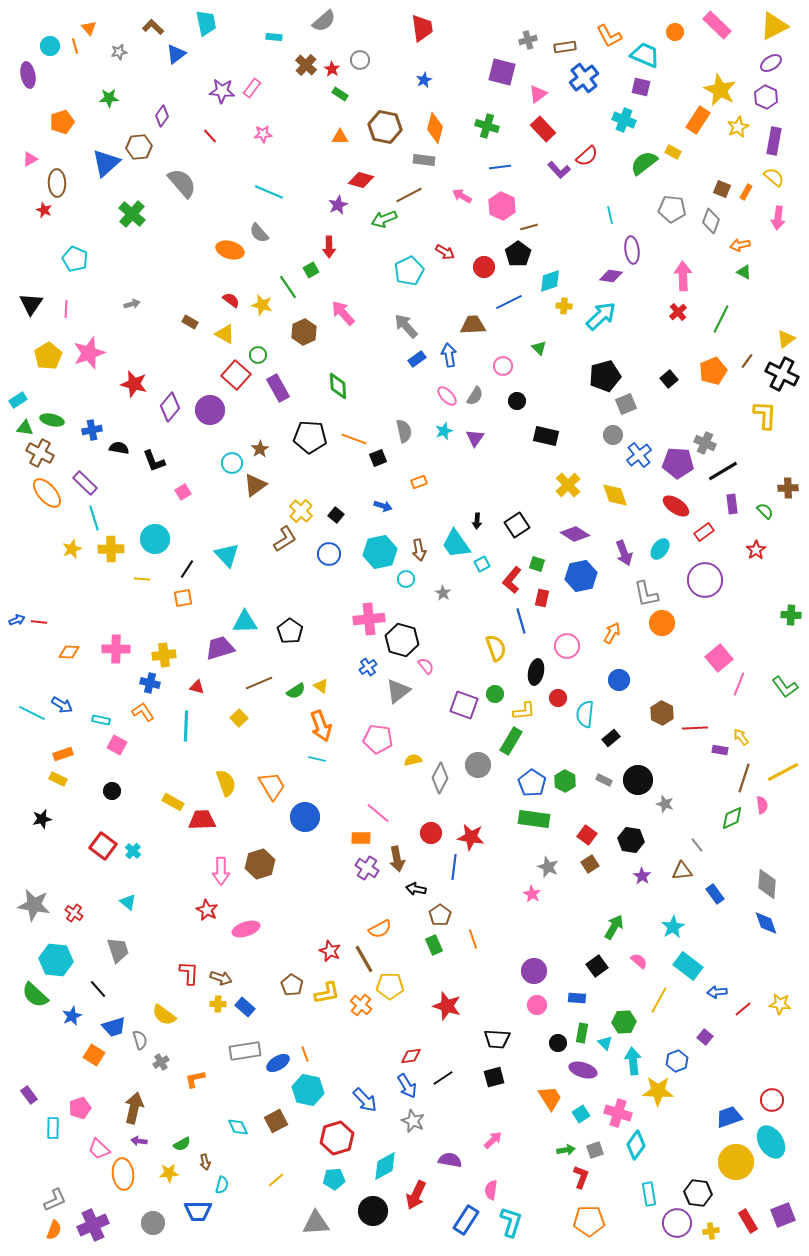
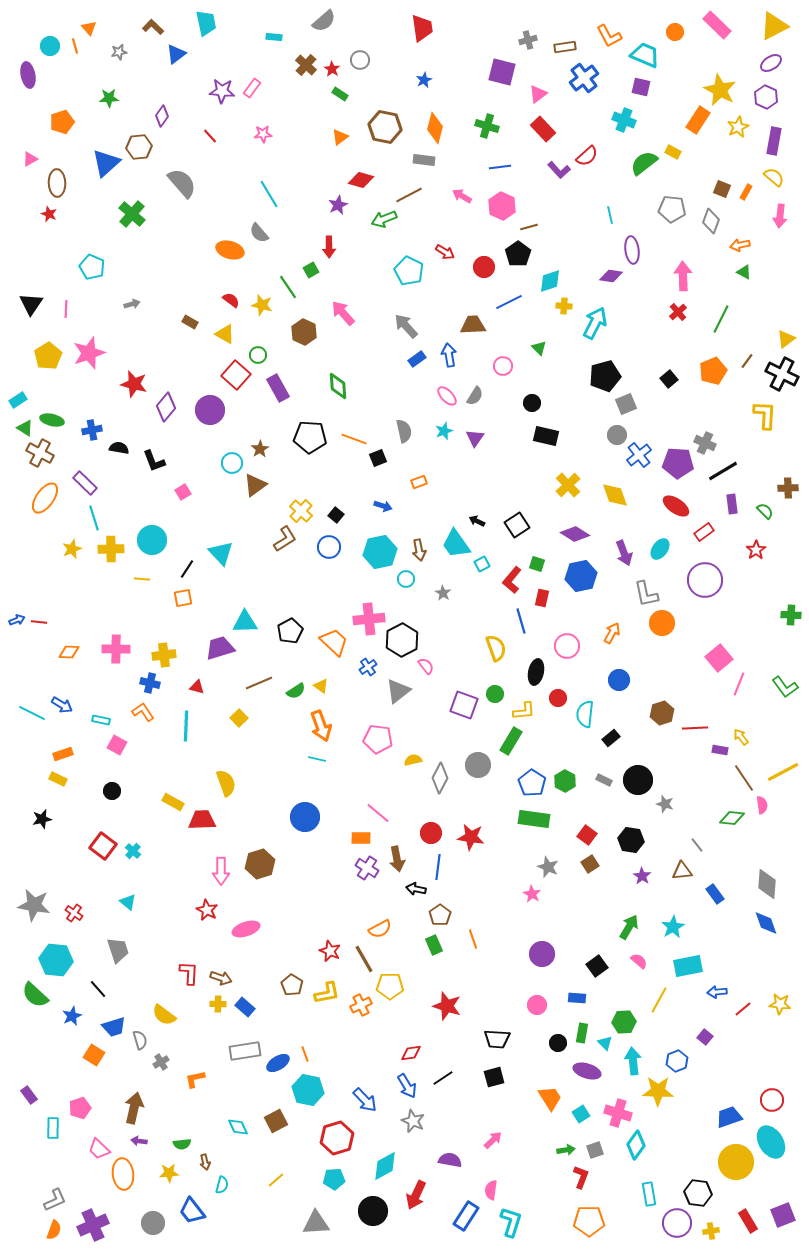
orange triangle at (340, 137): rotated 36 degrees counterclockwise
cyan line at (269, 192): moved 2 px down; rotated 36 degrees clockwise
red star at (44, 210): moved 5 px right, 4 px down
pink arrow at (778, 218): moved 2 px right, 2 px up
cyan pentagon at (75, 259): moved 17 px right, 8 px down
cyan pentagon at (409, 271): rotated 20 degrees counterclockwise
cyan arrow at (601, 316): moved 6 px left, 7 px down; rotated 20 degrees counterclockwise
brown hexagon at (304, 332): rotated 10 degrees counterclockwise
black circle at (517, 401): moved 15 px right, 2 px down
purple diamond at (170, 407): moved 4 px left
green triangle at (25, 428): rotated 24 degrees clockwise
gray circle at (613, 435): moved 4 px right
orange ellipse at (47, 493): moved 2 px left, 5 px down; rotated 76 degrees clockwise
black arrow at (477, 521): rotated 112 degrees clockwise
cyan circle at (155, 539): moved 3 px left, 1 px down
blue circle at (329, 554): moved 7 px up
cyan triangle at (227, 555): moved 6 px left, 2 px up
black pentagon at (290, 631): rotated 10 degrees clockwise
black hexagon at (402, 640): rotated 16 degrees clockwise
brown hexagon at (662, 713): rotated 15 degrees clockwise
brown line at (744, 778): rotated 52 degrees counterclockwise
orange trapezoid at (272, 786): moved 62 px right, 144 px up; rotated 16 degrees counterclockwise
green diamond at (732, 818): rotated 30 degrees clockwise
blue line at (454, 867): moved 16 px left
green arrow at (614, 927): moved 15 px right
cyan rectangle at (688, 966): rotated 48 degrees counterclockwise
purple circle at (534, 971): moved 8 px right, 17 px up
orange cross at (361, 1005): rotated 25 degrees clockwise
red diamond at (411, 1056): moved 3 px up
purple ellipse at (583, 1070): moved 4 px right, 1 px down
green semicircle at (182, 1144): rotated 24 degrees clockwise
blue trapezoid at (198, 1211): moved 6 px left; rotated 52 degrees clockwise
blue rectangle at (466, 1220): moved 4 px up
